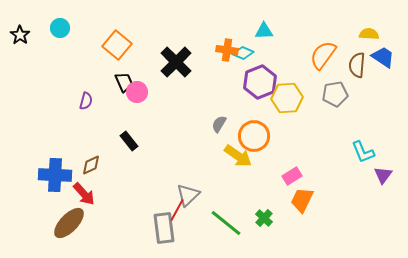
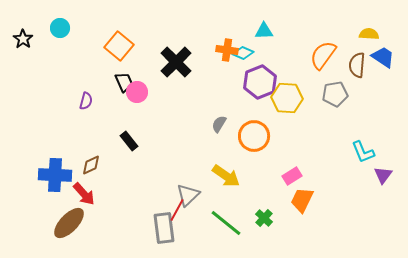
black star: moved 3 px right, 4 px down
orange square: moved 2 px right, 1 px down
yellow hexagon: rotated 8 degrees clockwise
yellow arrow: moved 12 px left, 20 px down
